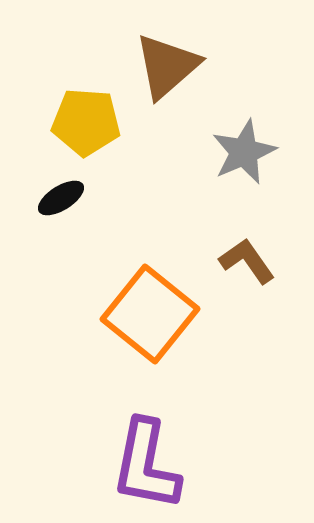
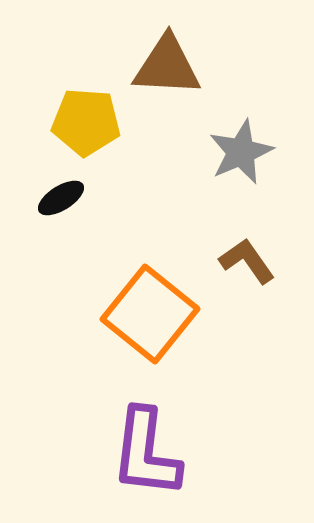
brown triangle: rotated 44 degrees clockwise
gray star: moved 3 px left
purple L-shape: moved 12 px up; rotated 4 degrees counterclockwise
